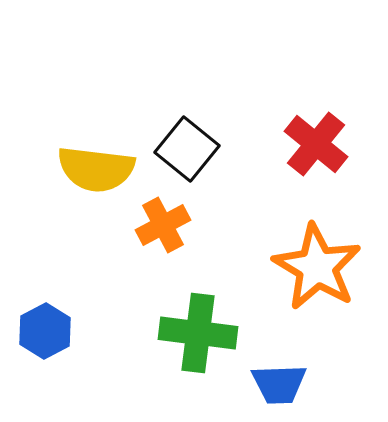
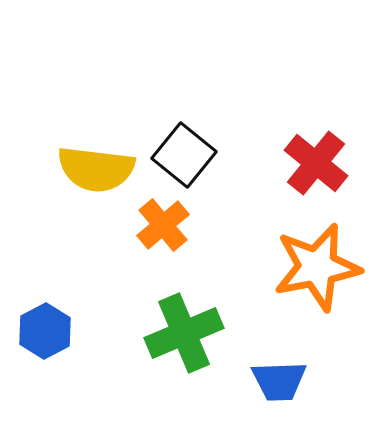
red cross: moved 19 px down
black square: moved 3 px left, 6 px down
orange cross: rotated 12 degrees counterclockwise
orange star: rotated 30 degrees clockwise
green cross: moved 14 px left; rotated 30 degrees counterclockwise
blue trapezoid: moved 3 px up
